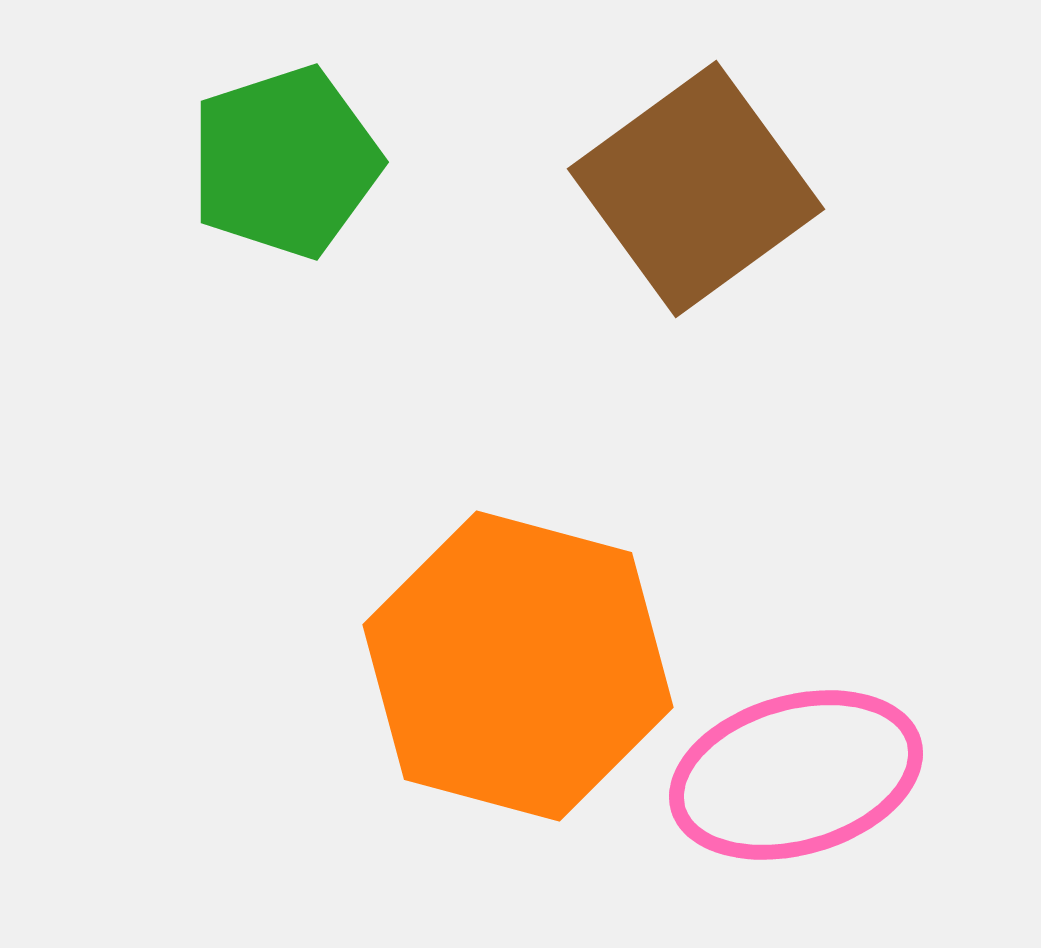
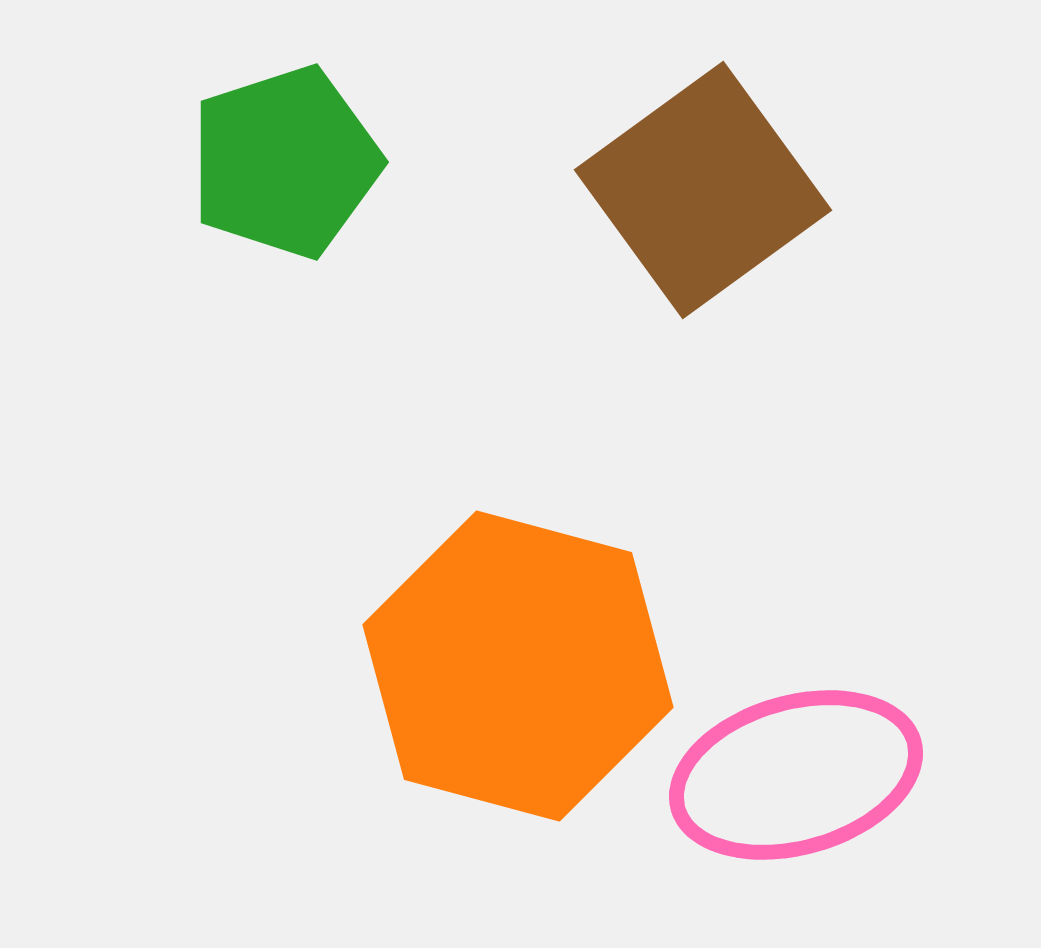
brown square: moved 7 px right, 1 px down
